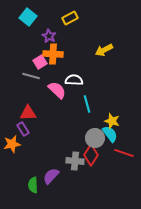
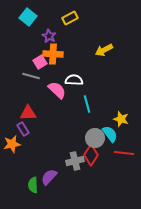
yellow star: moved 9 px right, 2 px up
red line: rotated 12 degrees counterclockwise
gray cross: rotated 18 degrees counterclockwise
purple semicircle: moved 2 px left, 1 px down
